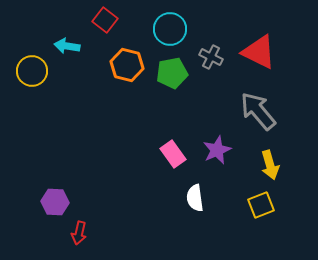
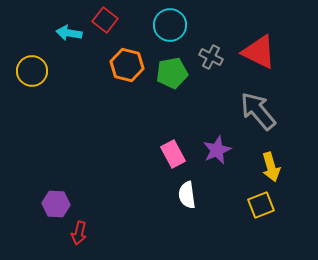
cyan circle: moved 4 px up
cyan arrow: moved 2 px right, 13 px up
pink rectangle: rotated 8 degrees clockwise
yellow arrow: moved 1 px right, 2 px down
white semicircle: moved 8 px left, 3 px up
purple hexagon: moved 1 px right, 2 px down
